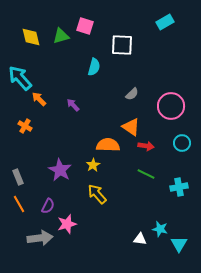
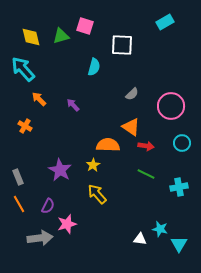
cyan arrow: moved 3 px right, 9 px up
